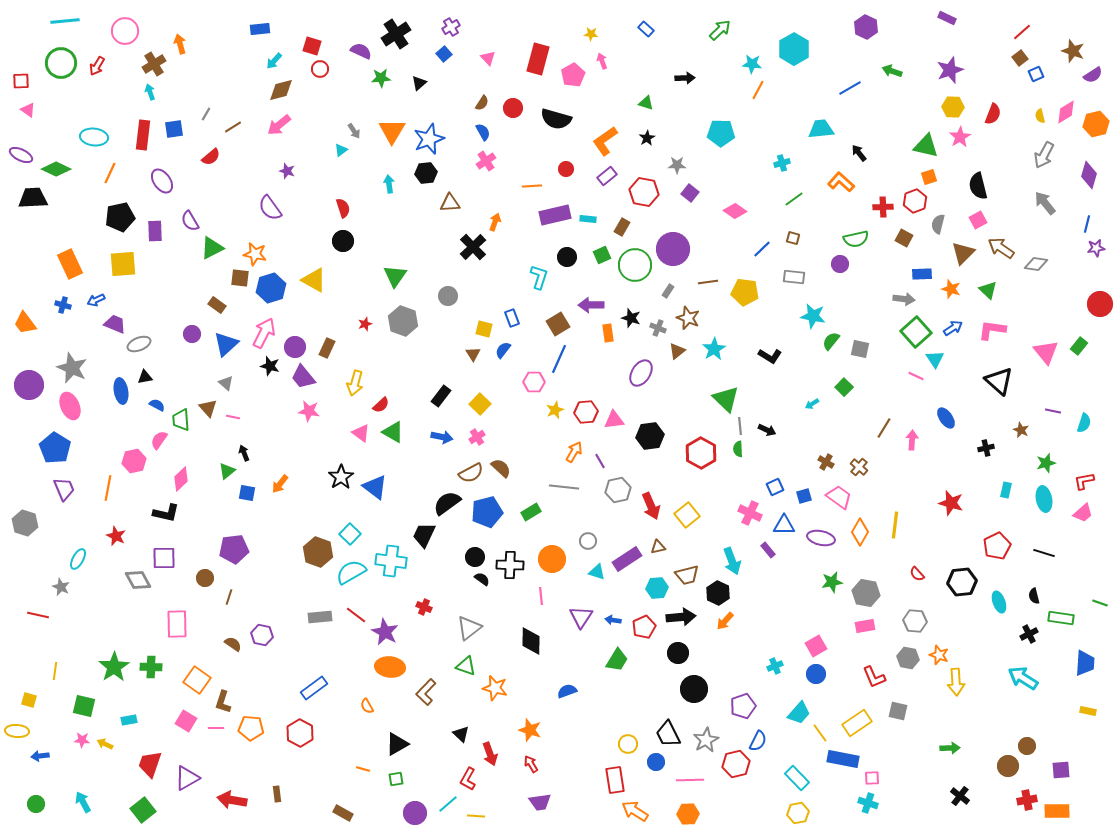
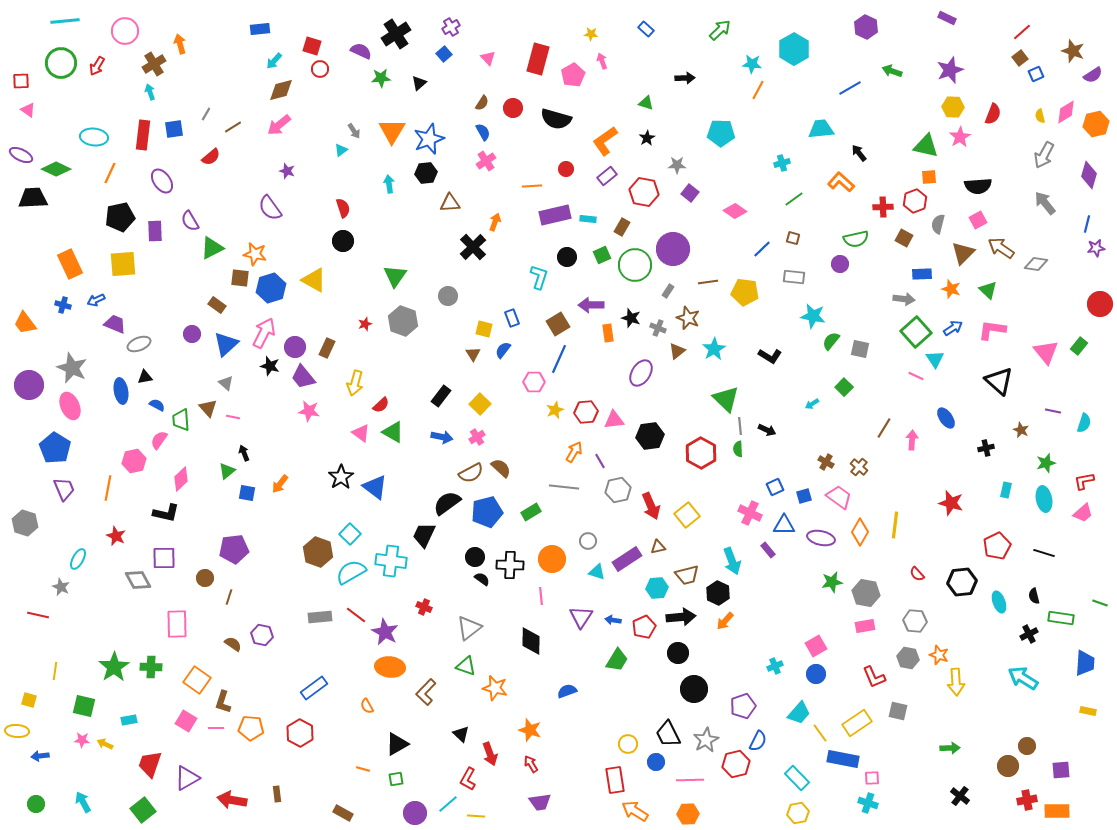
orange square at (929, 177): rotated 14 degrees clockwise
black semicircle at (978, 186): rotated 80 degrees counterclockwise
